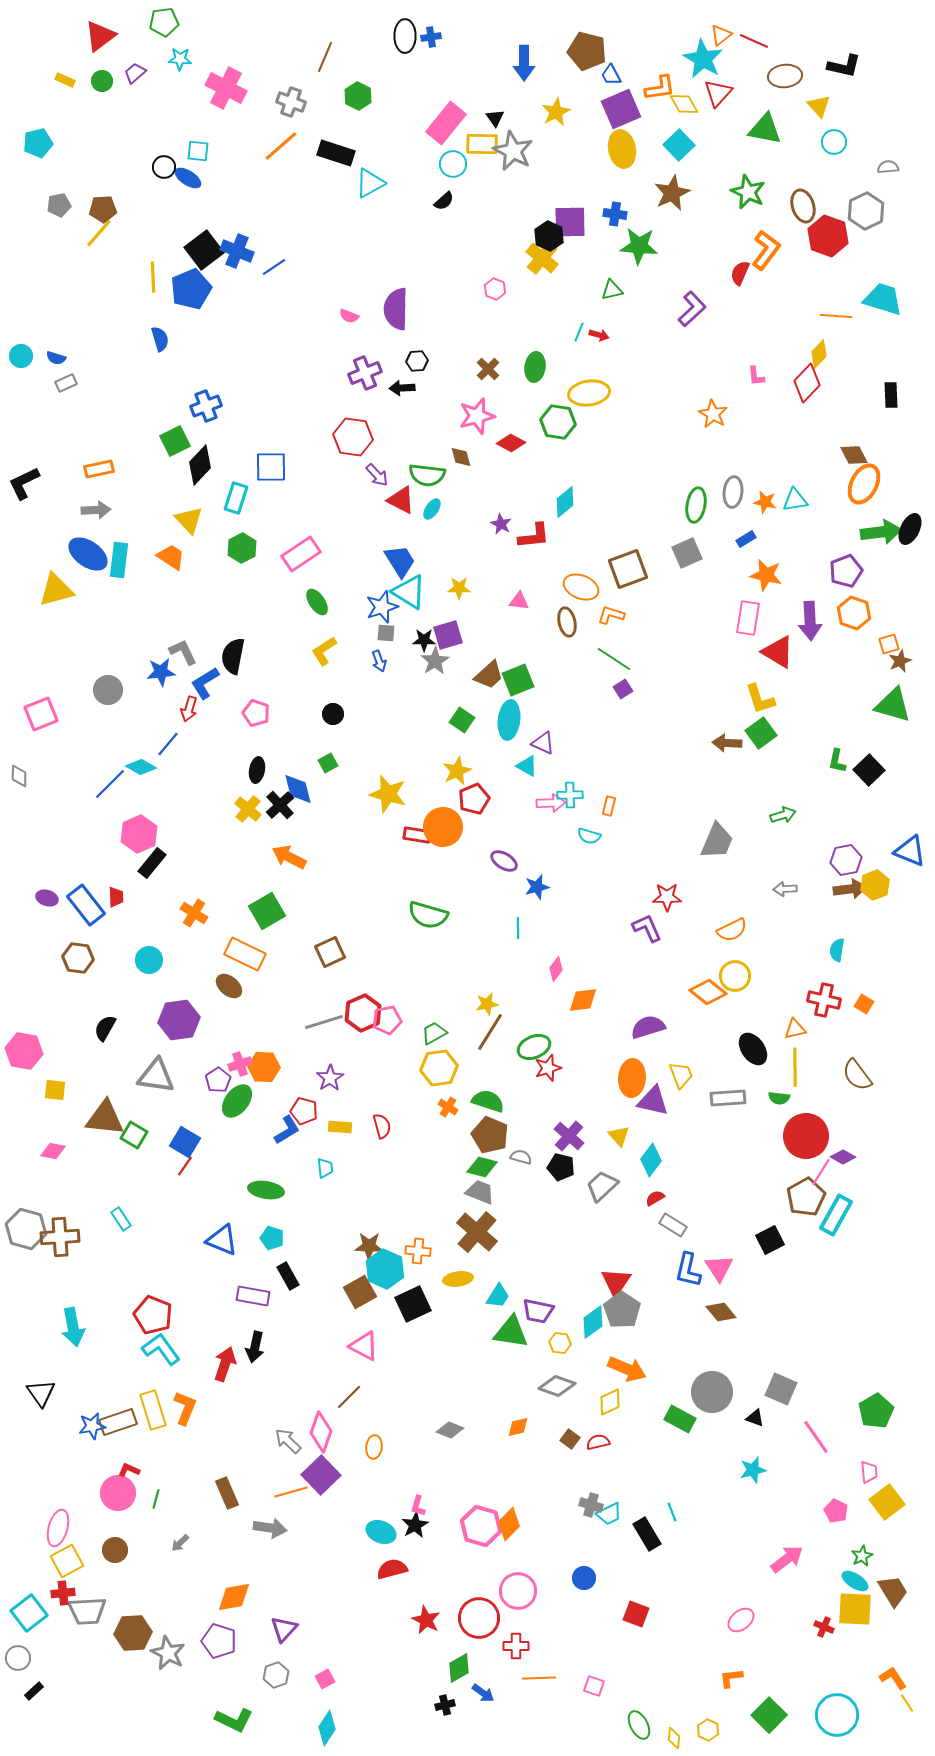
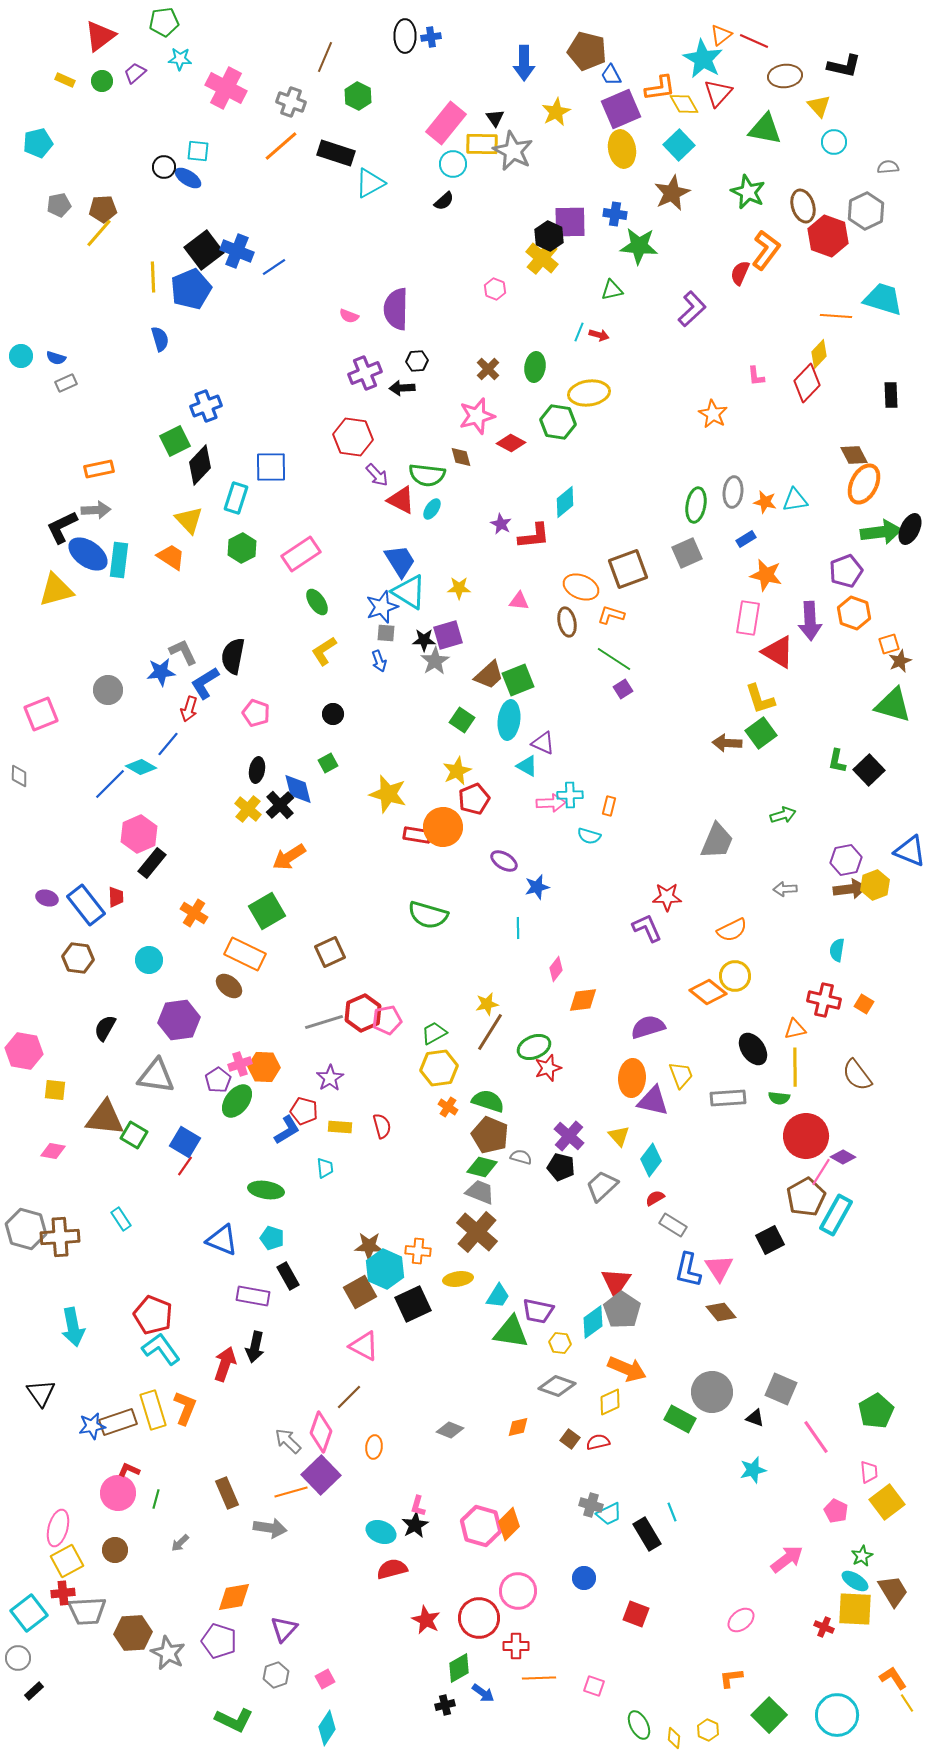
black L-shape at (24, 483): moved 38 px right, 44 px down
orange arrow at (289, 857): rotated 60 degrees counterclockwise
